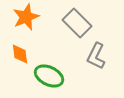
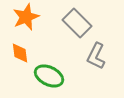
orange diamond: moved 1 px up
